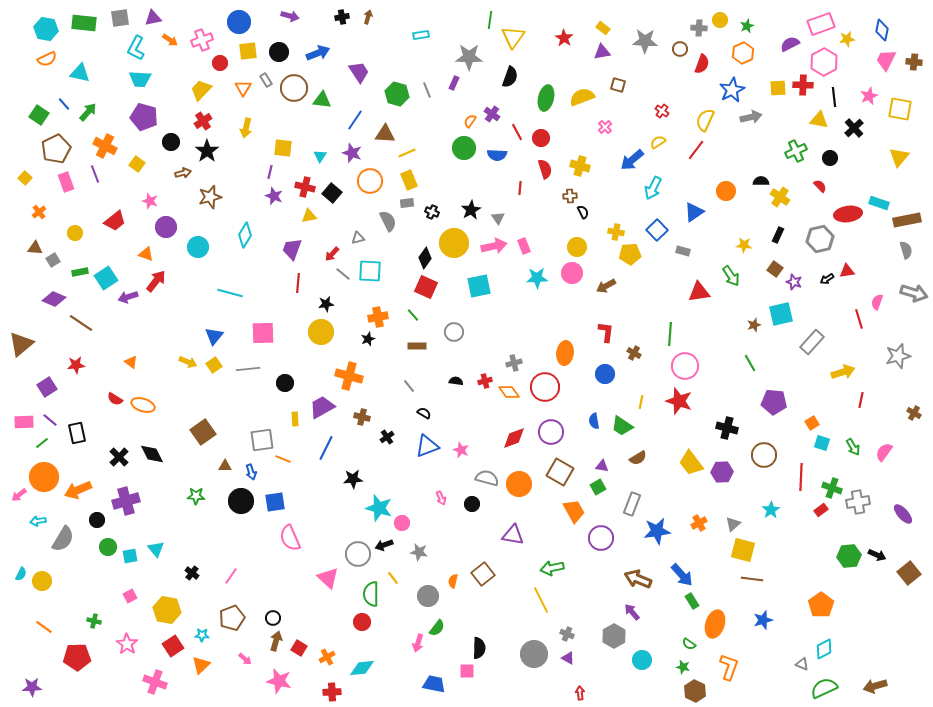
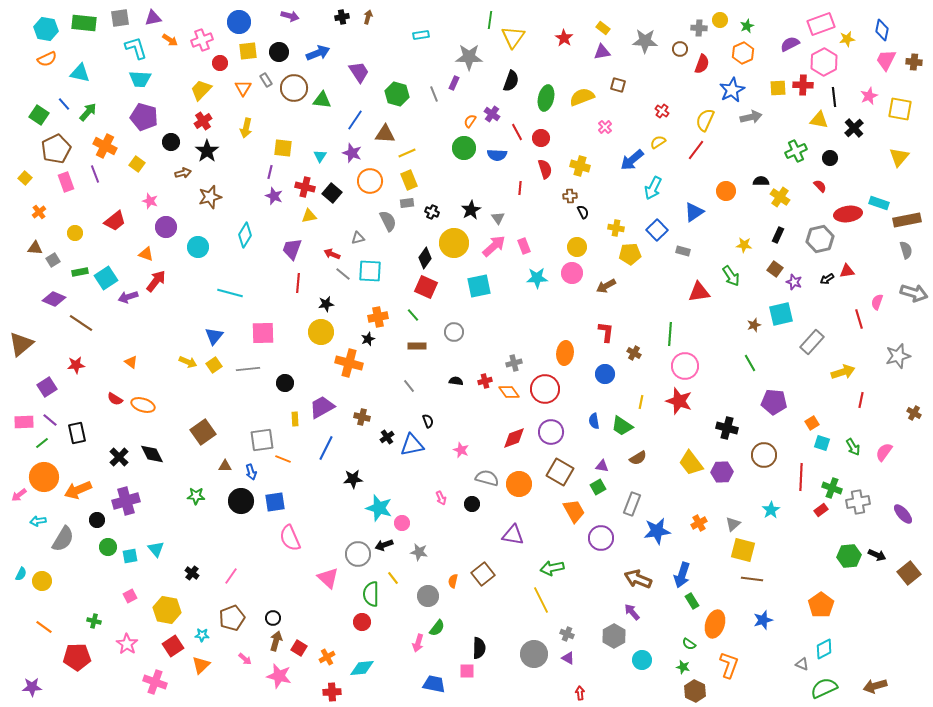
cyan L-shape at (136, 48): rotated 135 degrees clockwise
black semicircle at (510, 77): moved 1 px right, 4 px down
gray line at (427, 90): moved 7 px right, 4 px down
yellow cross at (616, 232): moved 4 px up
pink arrow at (494, 246): rotated 30 degrees counterclockwise
red arrow at (332, 254): rotated 70 degrees clockwise
orange cross at (349, 376): moved 13 px up
red circle at (545, 387): moved 2 px down
black semicircle at (424, 413): moved 4 px right, 8 px down; rotated 40 degrees clockwise
blue triangle at (427, 446): moved 15 px left, 1 px up; rotated 10 degrees clockwise
blue arrow at (682, 575): rotated 60 degrees clockwise
orange L-shape at (729, 667): moved 2 px up
pink star at (279, 681): moved 5 px up
